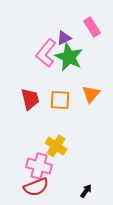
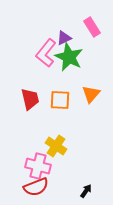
pink cross: moved 1 px left
